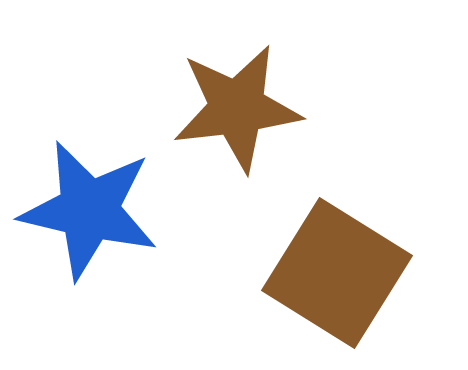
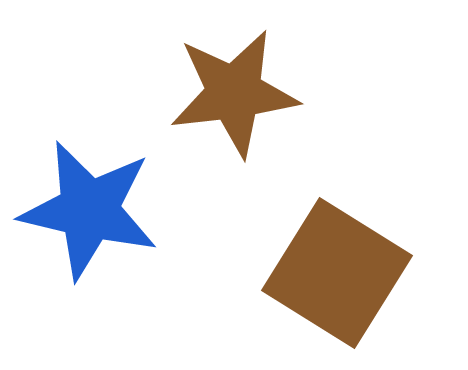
brown star: moved 3 px left, 15 px up
